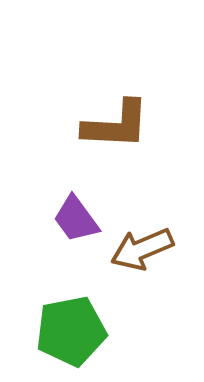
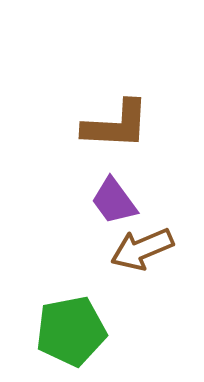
purple trapezoid: moved 38 px right, 18 px up
